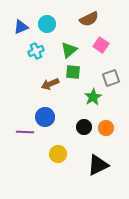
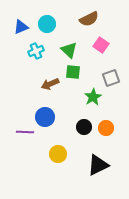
green triangle: rotated 36 degrees counterclockwise
